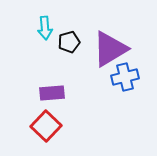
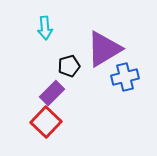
black pentagon: moved 24 px down
purple triangle: moved 6 px left
purple rectangle: rotated 40 degrees counterclockwise
red square: moved 4 px up
